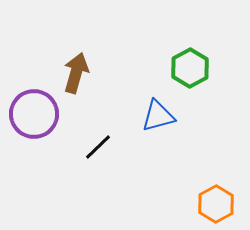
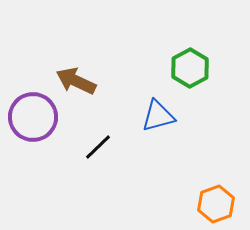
brown arrow: moved 8 px down; rotated 81 degrees counterclockwise
purple circle: moved 1 px left, 3 px down
orange hexagon: rotated 9 degrees clockwise
